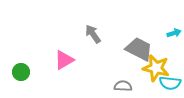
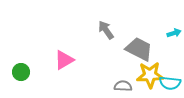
gray arrow: moved 13 px right, 4 px up
yellow star: moved 6 px left, 7 px down; rotated 16 degrees counterclockwise
